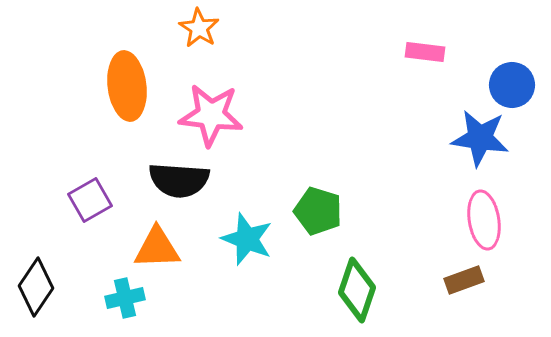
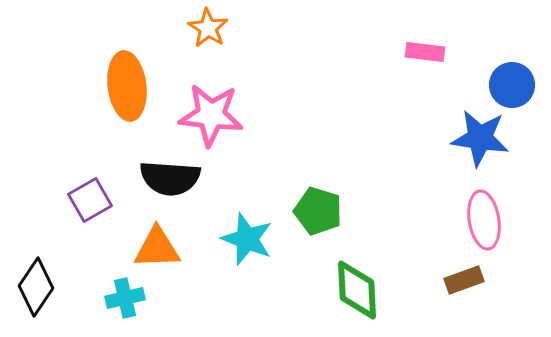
orange star: moved 9 px right
black semicircle: moved 9 px left, 2 px up
green diamond: rotated 22 degrees counterclockwise
